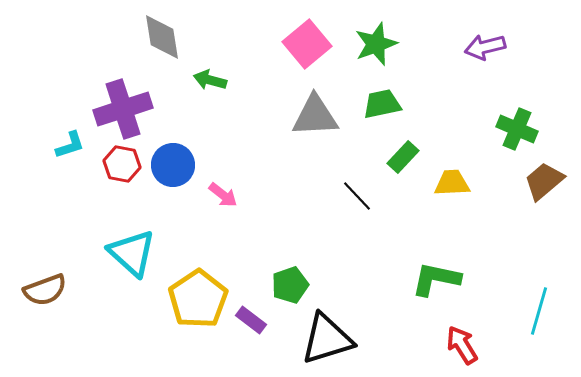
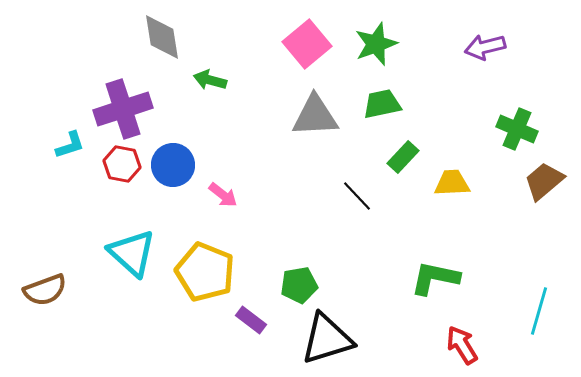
green L-shape: moved 1 px left, 1 px up
green pentagon: moved 9 px right; rotated 9 degrees clockwise
yellow pentagon: moved 7 px right, 27 px up; rotated 16 degrees counterclockwise
